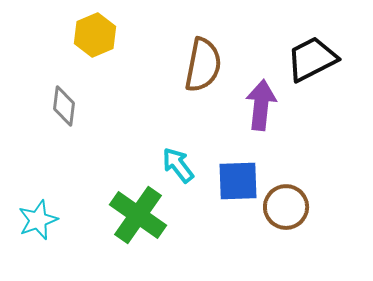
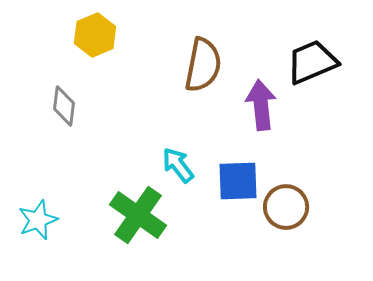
black trapezoid: moved 3 px down; rotated 4 degrees clockwise
purple arrow: rotated 12 degrees counterclockwise
